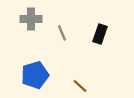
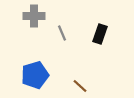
gray cross: moved 3 px right, 3 px up
